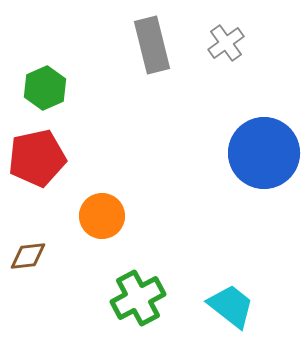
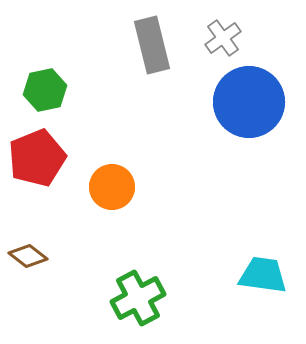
gray cross: moved 3 px left, 5 px up
green hexagon: moved 2 px down; rotated 12 degrees clockwise
blue circle: moved 15 px left, 51 px up
red pentagon: rotated 10 degrees counterclockwise
orange circle: moved 10 px right, 29 px up
brown diamond: rotated 45 degrees clockwise
cyan trapezoid: moved 32 px right, 31 px up; rotated 30 degrees counterclockwise
